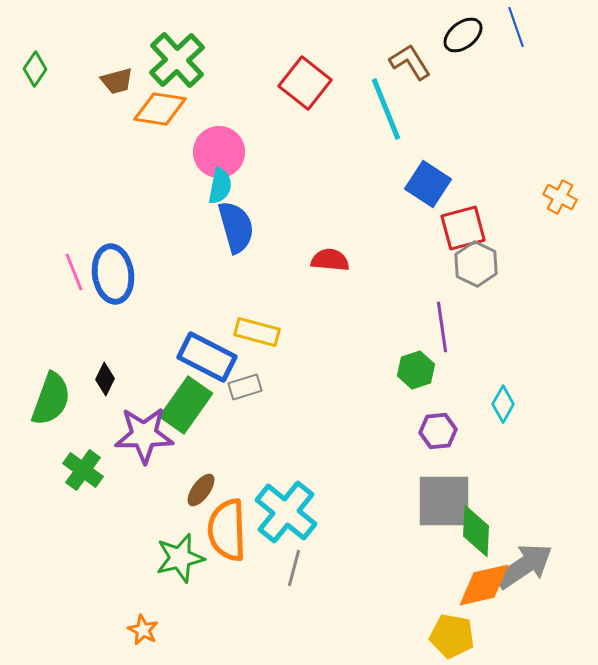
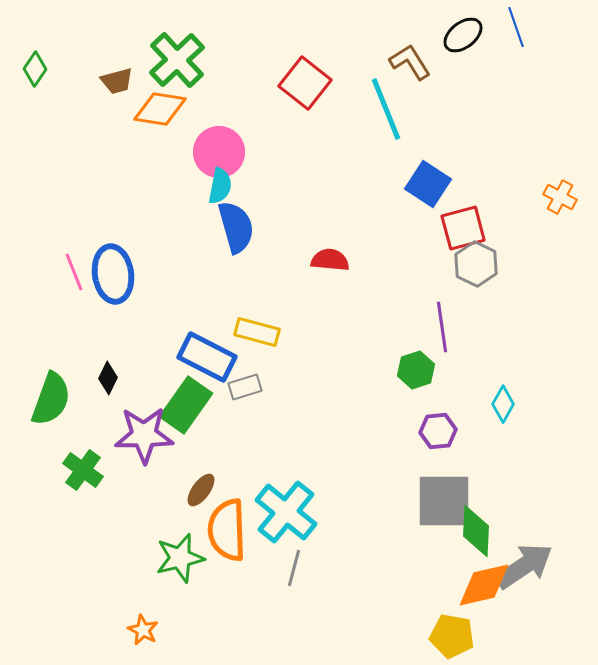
black diamond at (105, 379): moved 3 px right, 1 px up
